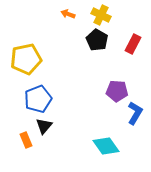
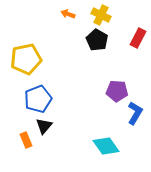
red rectangle: moved 5 px right, 6 px up
